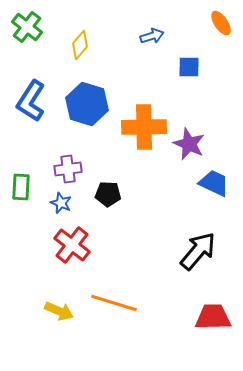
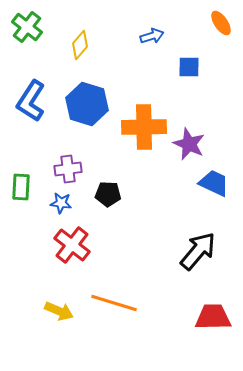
blue star: rotated 15 degrees counterclockwise
